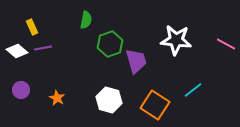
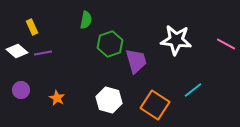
purple line: moved 5 px down
